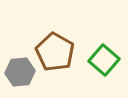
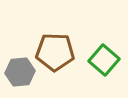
brown pentagon: rotated 27 degrees counterclockwise
